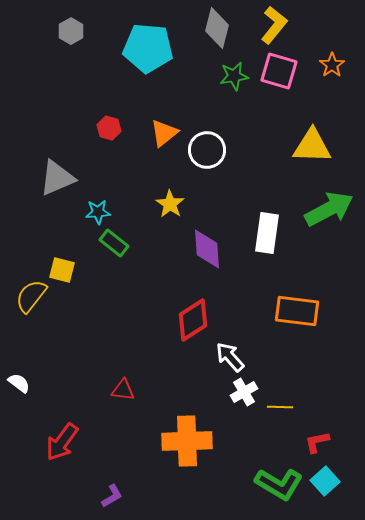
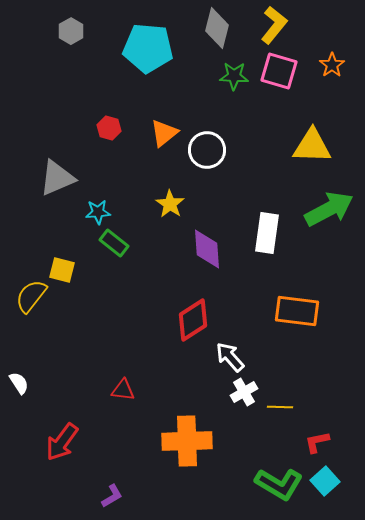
green star: rotated 12 degrees clockwise
white semicircle: rotated 20 degrees clockwise
